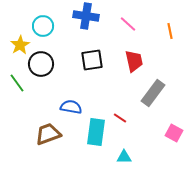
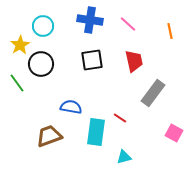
blue cross: moved 4 px right, 4 px down
brown trapezoid: moved 1 px right, 2 px down
cyan triangle: rotated 14 degrees counterclockwise
